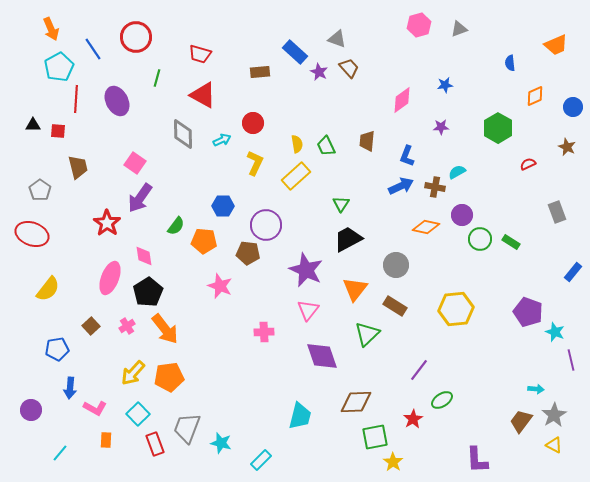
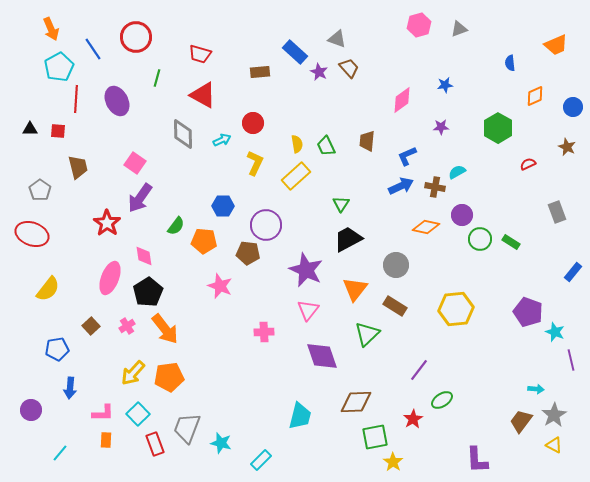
black triangle at (33, 125): moved 3 px left, 4 px down
blue L-shape at (407, 156): rotated 45 degrees clockwise
pink L-shape at (95, 408): moved 8 px right, 5 px down; rotated 30 degrees counterclockwise
